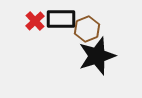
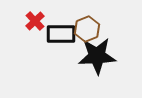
black rectangle: moved 15 px down
black star: rotated 15 degrees clockwise
